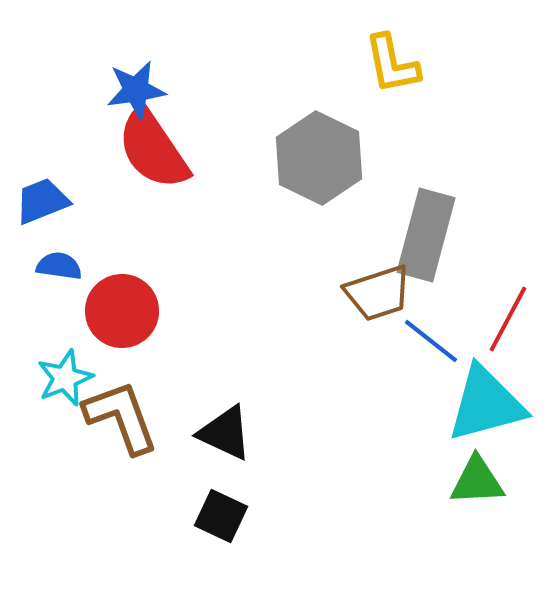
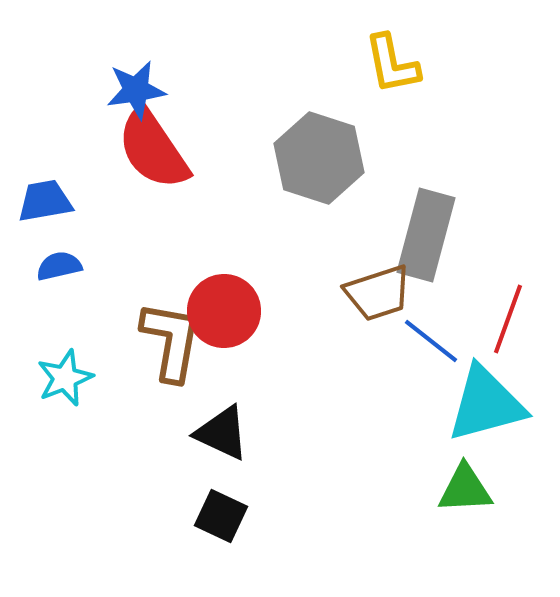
gray hexagon: rotated 8 degrees counterclockwise
blue trapezoid: moved 3 px right; rotated 12 degrees clockwise
blue semicircle: rotated 21 degrees counterclockwise
red circle: moved 102 px right
red line: rotated 8 degrees counterclockwise
brown L-shape: moved 50 px right, 76 px up; rotated 30 degrees clockwise
black triangle: moved 3 px left
green triangle: moved 12 px left, 8 px down
